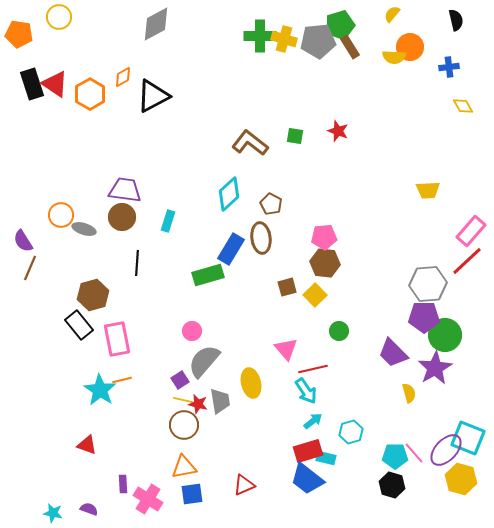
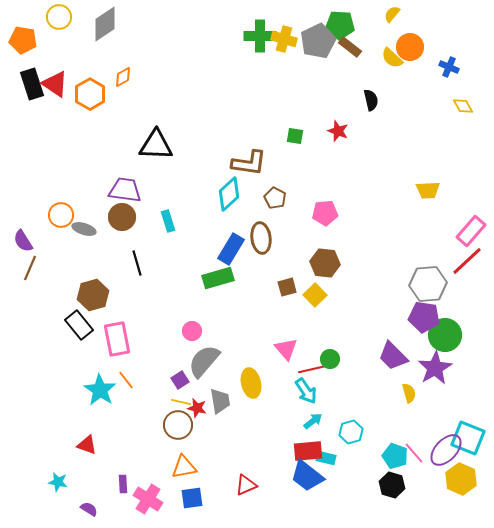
black semicircle at (456, 20): moved 85 px left, 80 px down
gray diamond at (156, 24): moved 51 px left; rotated 6 degrees counterclockwise
green pentagon at (340, 25): rotated 20 degrees clockwise
orange pentagon at (19, 34): moved 4 px right, 6 px down
gray pentagon at (318, 41): rotated 20 degrees counterclockwise
brown rectangle at (350, 47): rotated 20 degrees counterclockwise
yellow semicircle at (394, 57): moved 2 px left, 1 px down; rotated 40 degrees clockwise
blue cross at (449, 67): rotated 30 degrees clockwise
black triangle at (153, 96): moved 3 px right, 49 px down; rotated 30 degrees clockwise
brown L-shape at (250, 143): moved 1 px left, 20 px down; rotated 150 degrees clockwise
brown pentagon at (271, 204): moved 4 px right, 6 px up
cyan rectangle at (168, 221): rotated 35 degrees counterclockwise
pink pentagon at (324, 237): moved 1 px right, 24 px up
black line at (137, 263): rotated 20 degrees counterclockwise
green rectangle at (208, 275): moved 10 px right, 3 px down
purple pentagon at (424, 317): rotated 8 degrees clockwise
green circle at (339, 331): moved 9 px left, 28 px down
purple trapezoid at (393, 353): moved 3 px down
orange line at (122, 380): moved 4 px right; rotated 66 degrees clockwise
yellow line at (183, 400): moved 2 px left, 2 px down
red star at (198, 404): moved 1 px left, 4 px down
brown circle at (184, 425): moved 6 px left
red rectangle at (308, 451): rotated 12 degrees clockwise
cyan pentagon at (395, 456): rotated 20 degrees clockwise
blue trapezoid at (307, 479): moved 3 px up
yellow hexagon at (461, 479): rotated 8 degrees clockwise
red triangle at (244, 485): moved 2 px right
blue square at (192, 494): moved 4 px down
purple semicircle at (89, 509): rotated 12 degrees clockwise
cyan star at (53, 513): moved 5 px right, 31 px up
